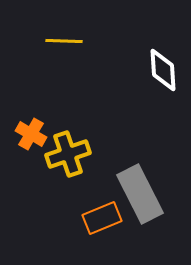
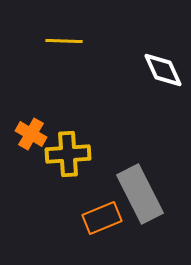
white diamond: rotated 21 degrees counterclockwise
yellow cross: rotated 15 degrees clockwise
